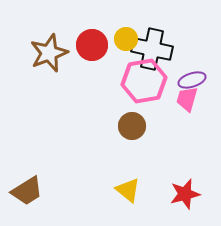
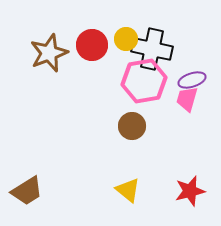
red star: moved 5 px right, 3 px up
